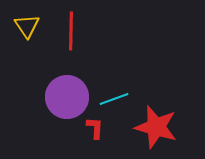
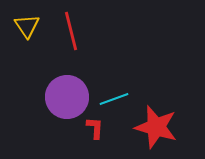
red line: rotated 15 degrees counterclockwise
